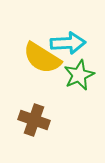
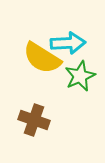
green star: moved 1 px right, 1 px down
